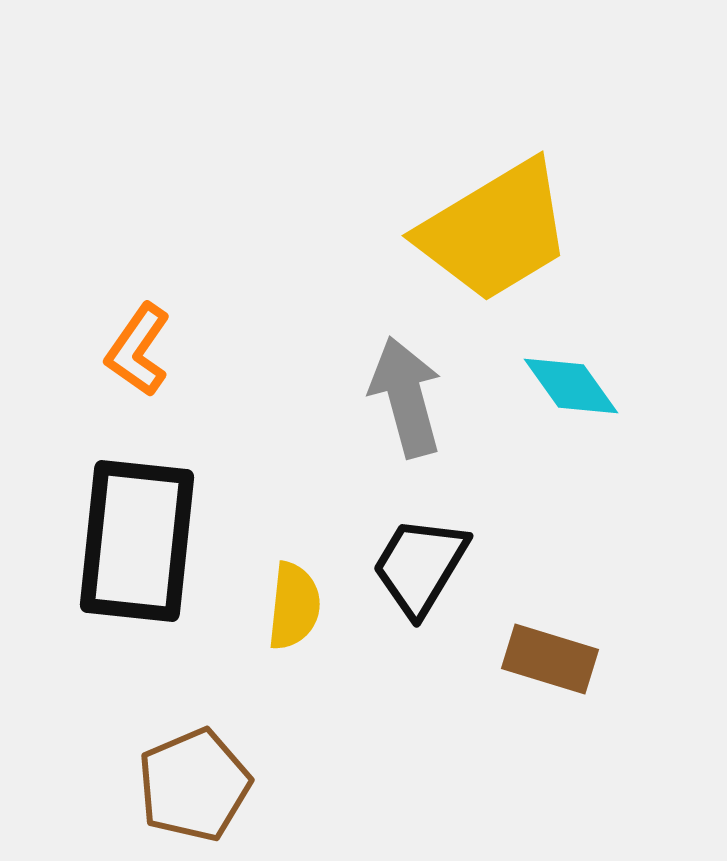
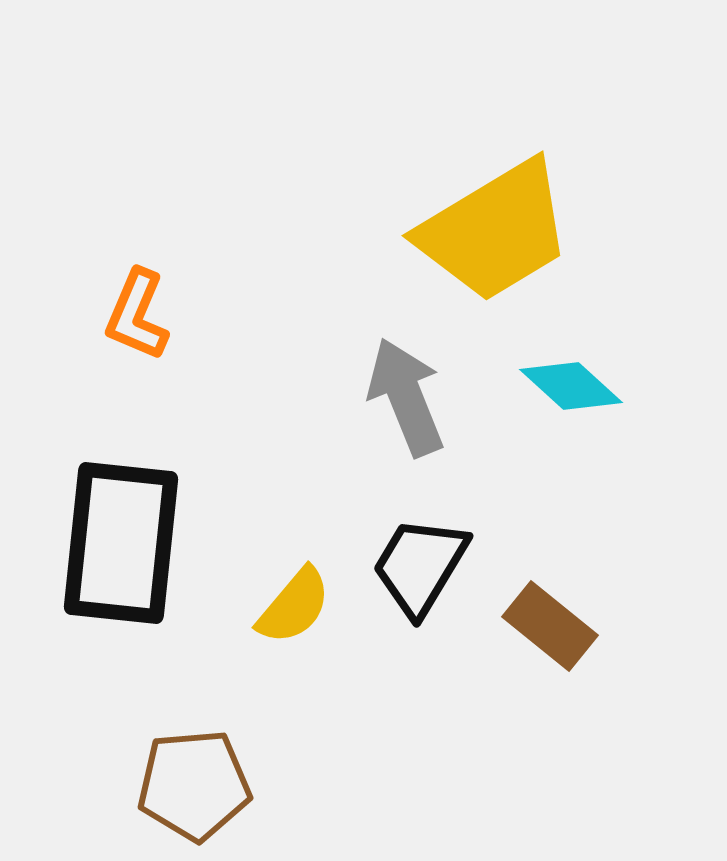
orange L-shape: moved 1 px left, 35 px up; rotated 12 degrees counterclockwise
cyan diamond: rotated 12 degrees counterclockwise
gray arrow: rotated 7 degrees counterclockwise
black rectangle: moved 16 px left, 2 px down
yellow semicircle: rotated 34 degrees clockwise
brown rectangle: moved 33 px up; rotated 22 degrees clockwise
brown pentagon: rotated 18 degrees clockwise
